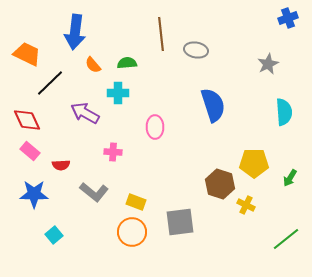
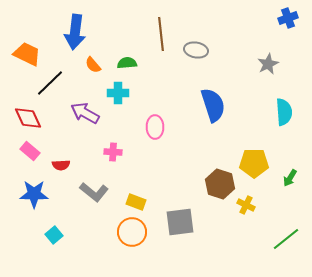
red diamond: moved 1 px right, 2 px up
